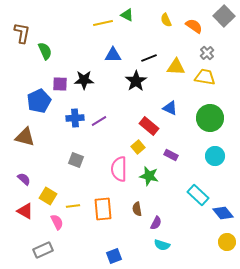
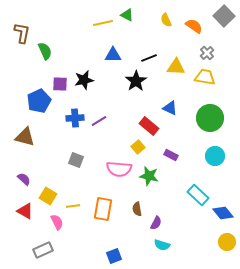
black star at (84, 80): rotated 12 degrees counterclockwise
pink semicircle at (119, 169): rotated 85 degrees counterclockwise
orange rectangle at (103, 209): rotated 15 degrees clockwise
